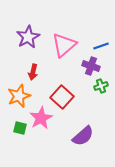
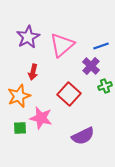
pink triangle: moved 2 px left
purple cross: rotated 24 degrees clockwise
green cross: moved 4 px right
red square: moved 7 px right, 3 px up
pink star: rotated 30 degrees counterclockwise
green square: rotated 16 degrees counterclockwise
purple semicircle: rotated 15 degrees clockwise
